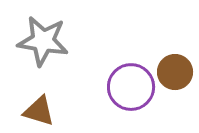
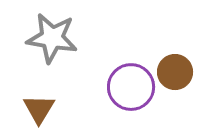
gray star: moved 9 px right, 3 px up
brown triangle: moved 2 px up; rotated 44 degrees clockwise
